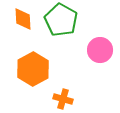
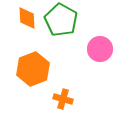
orange diamond: moved 4 px right, 1 px up
pink circle: moved 1 px up
orange hexagon: rotated 8 degrees clockwise
